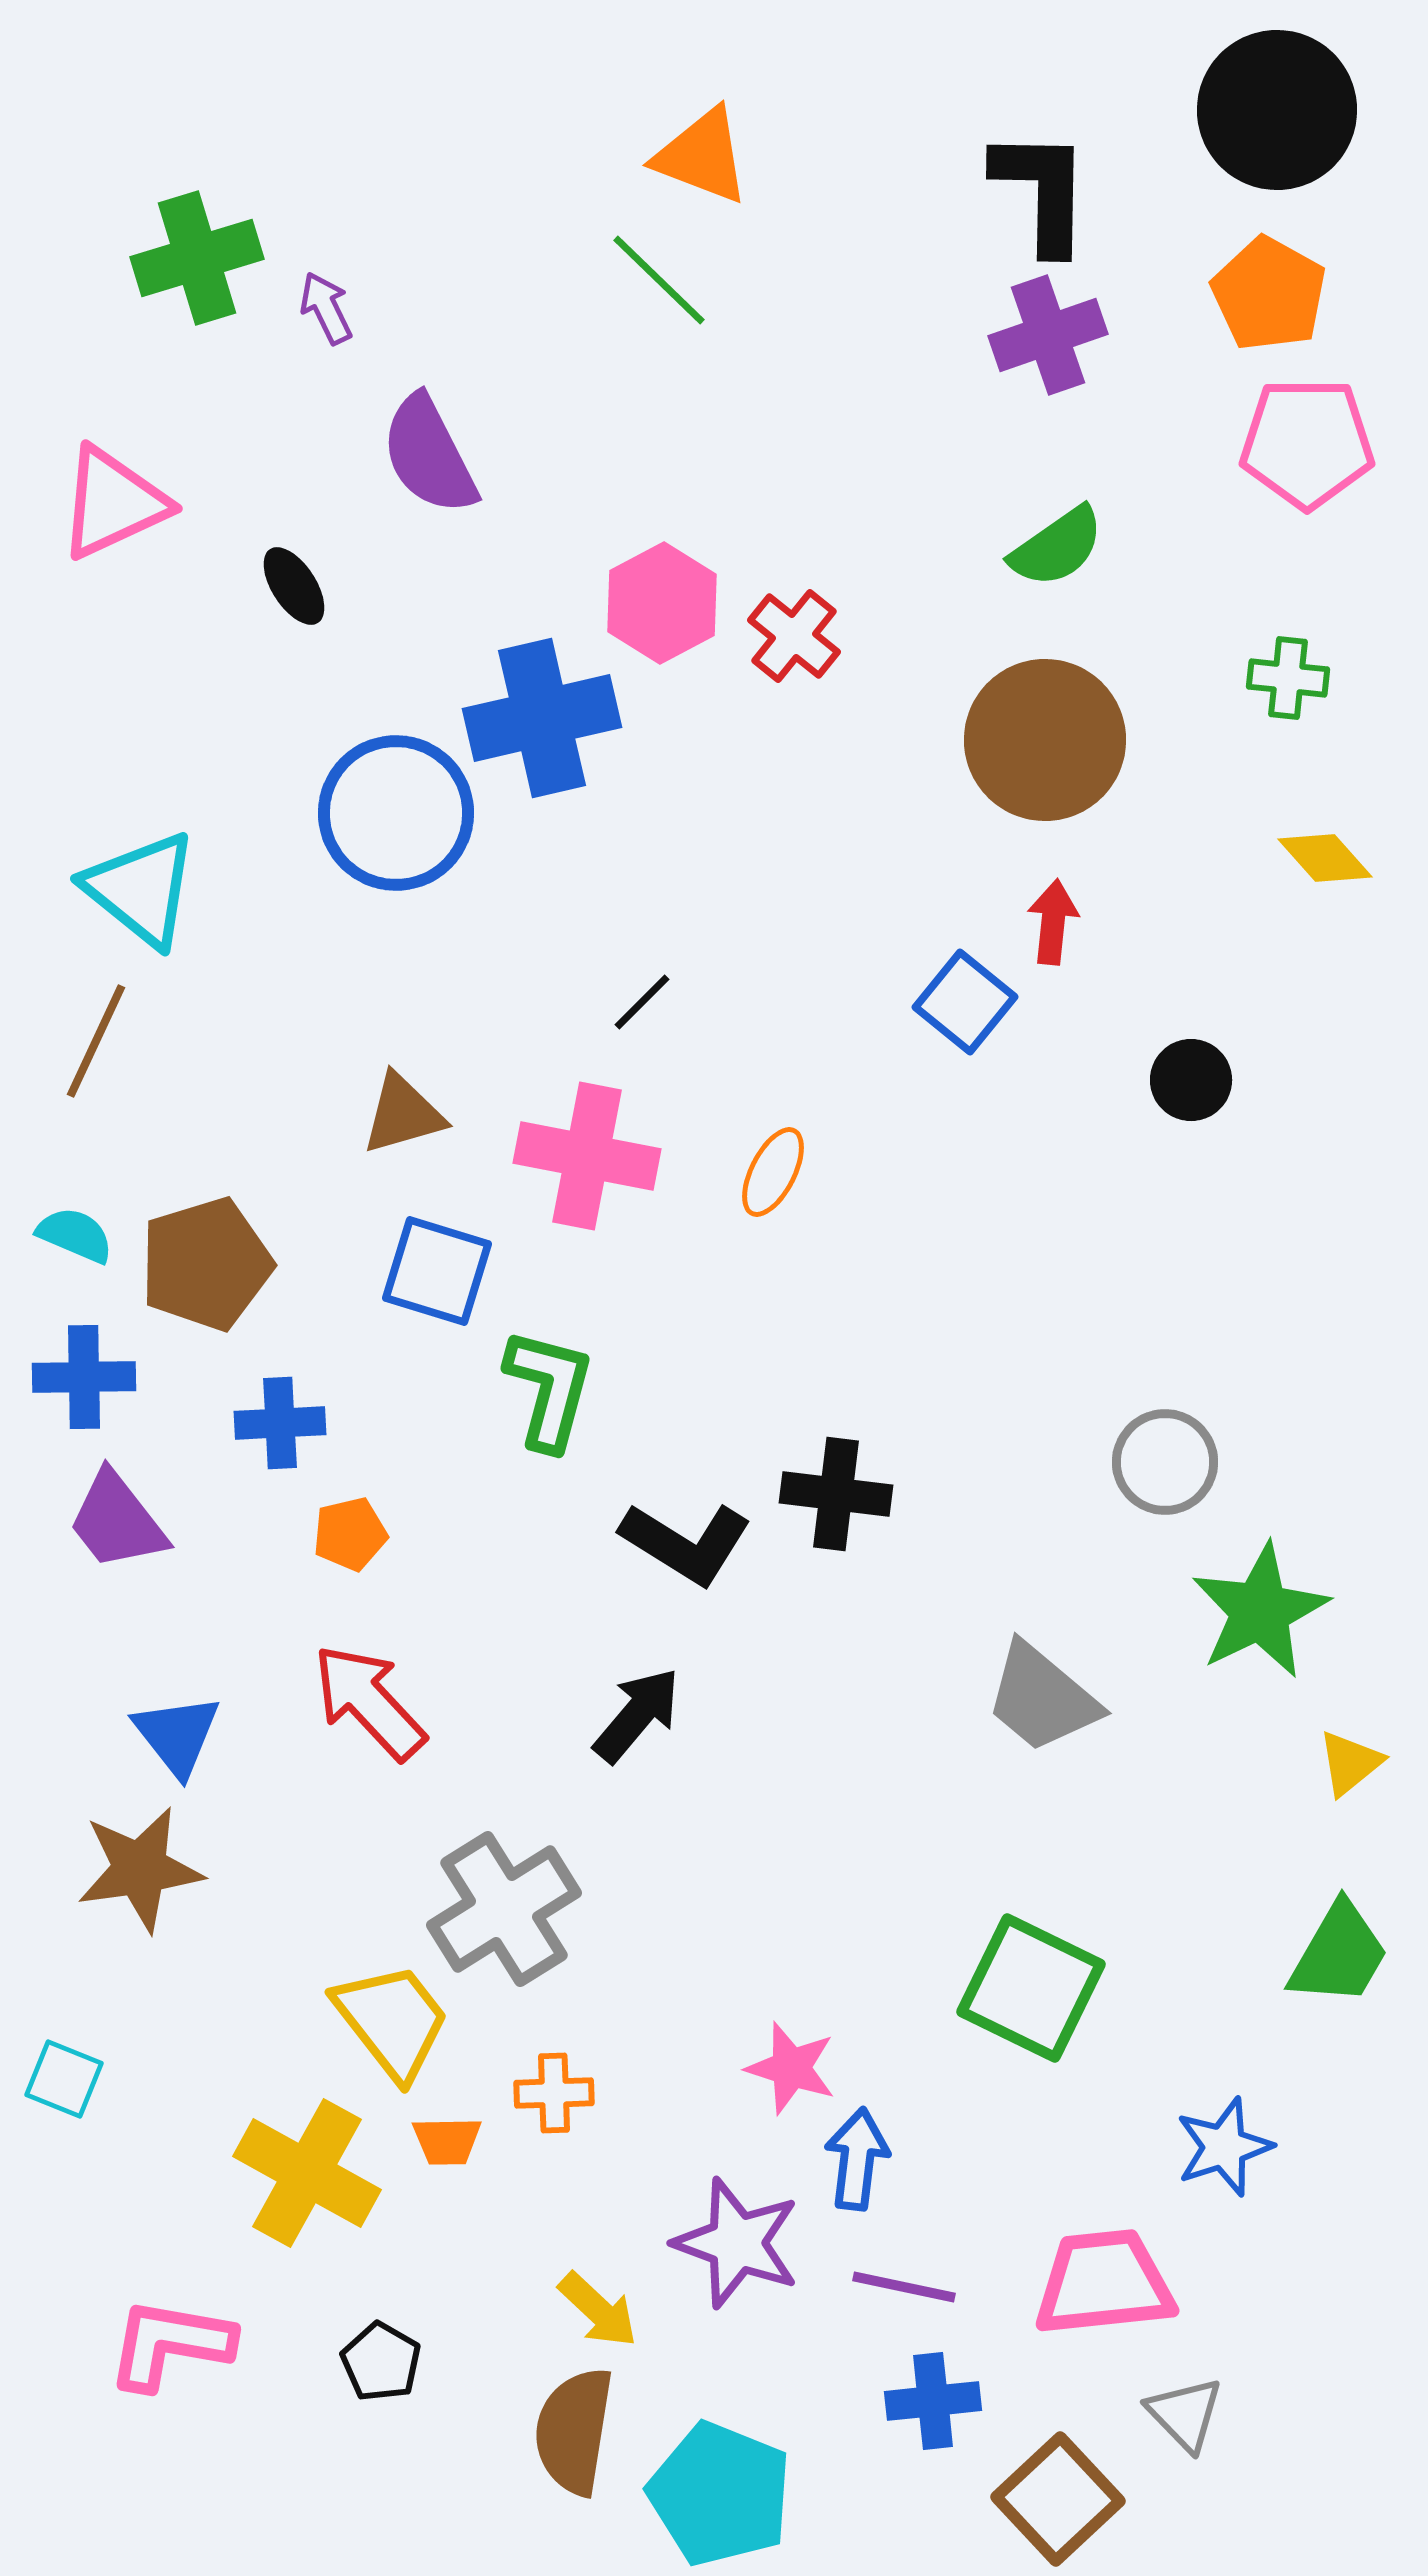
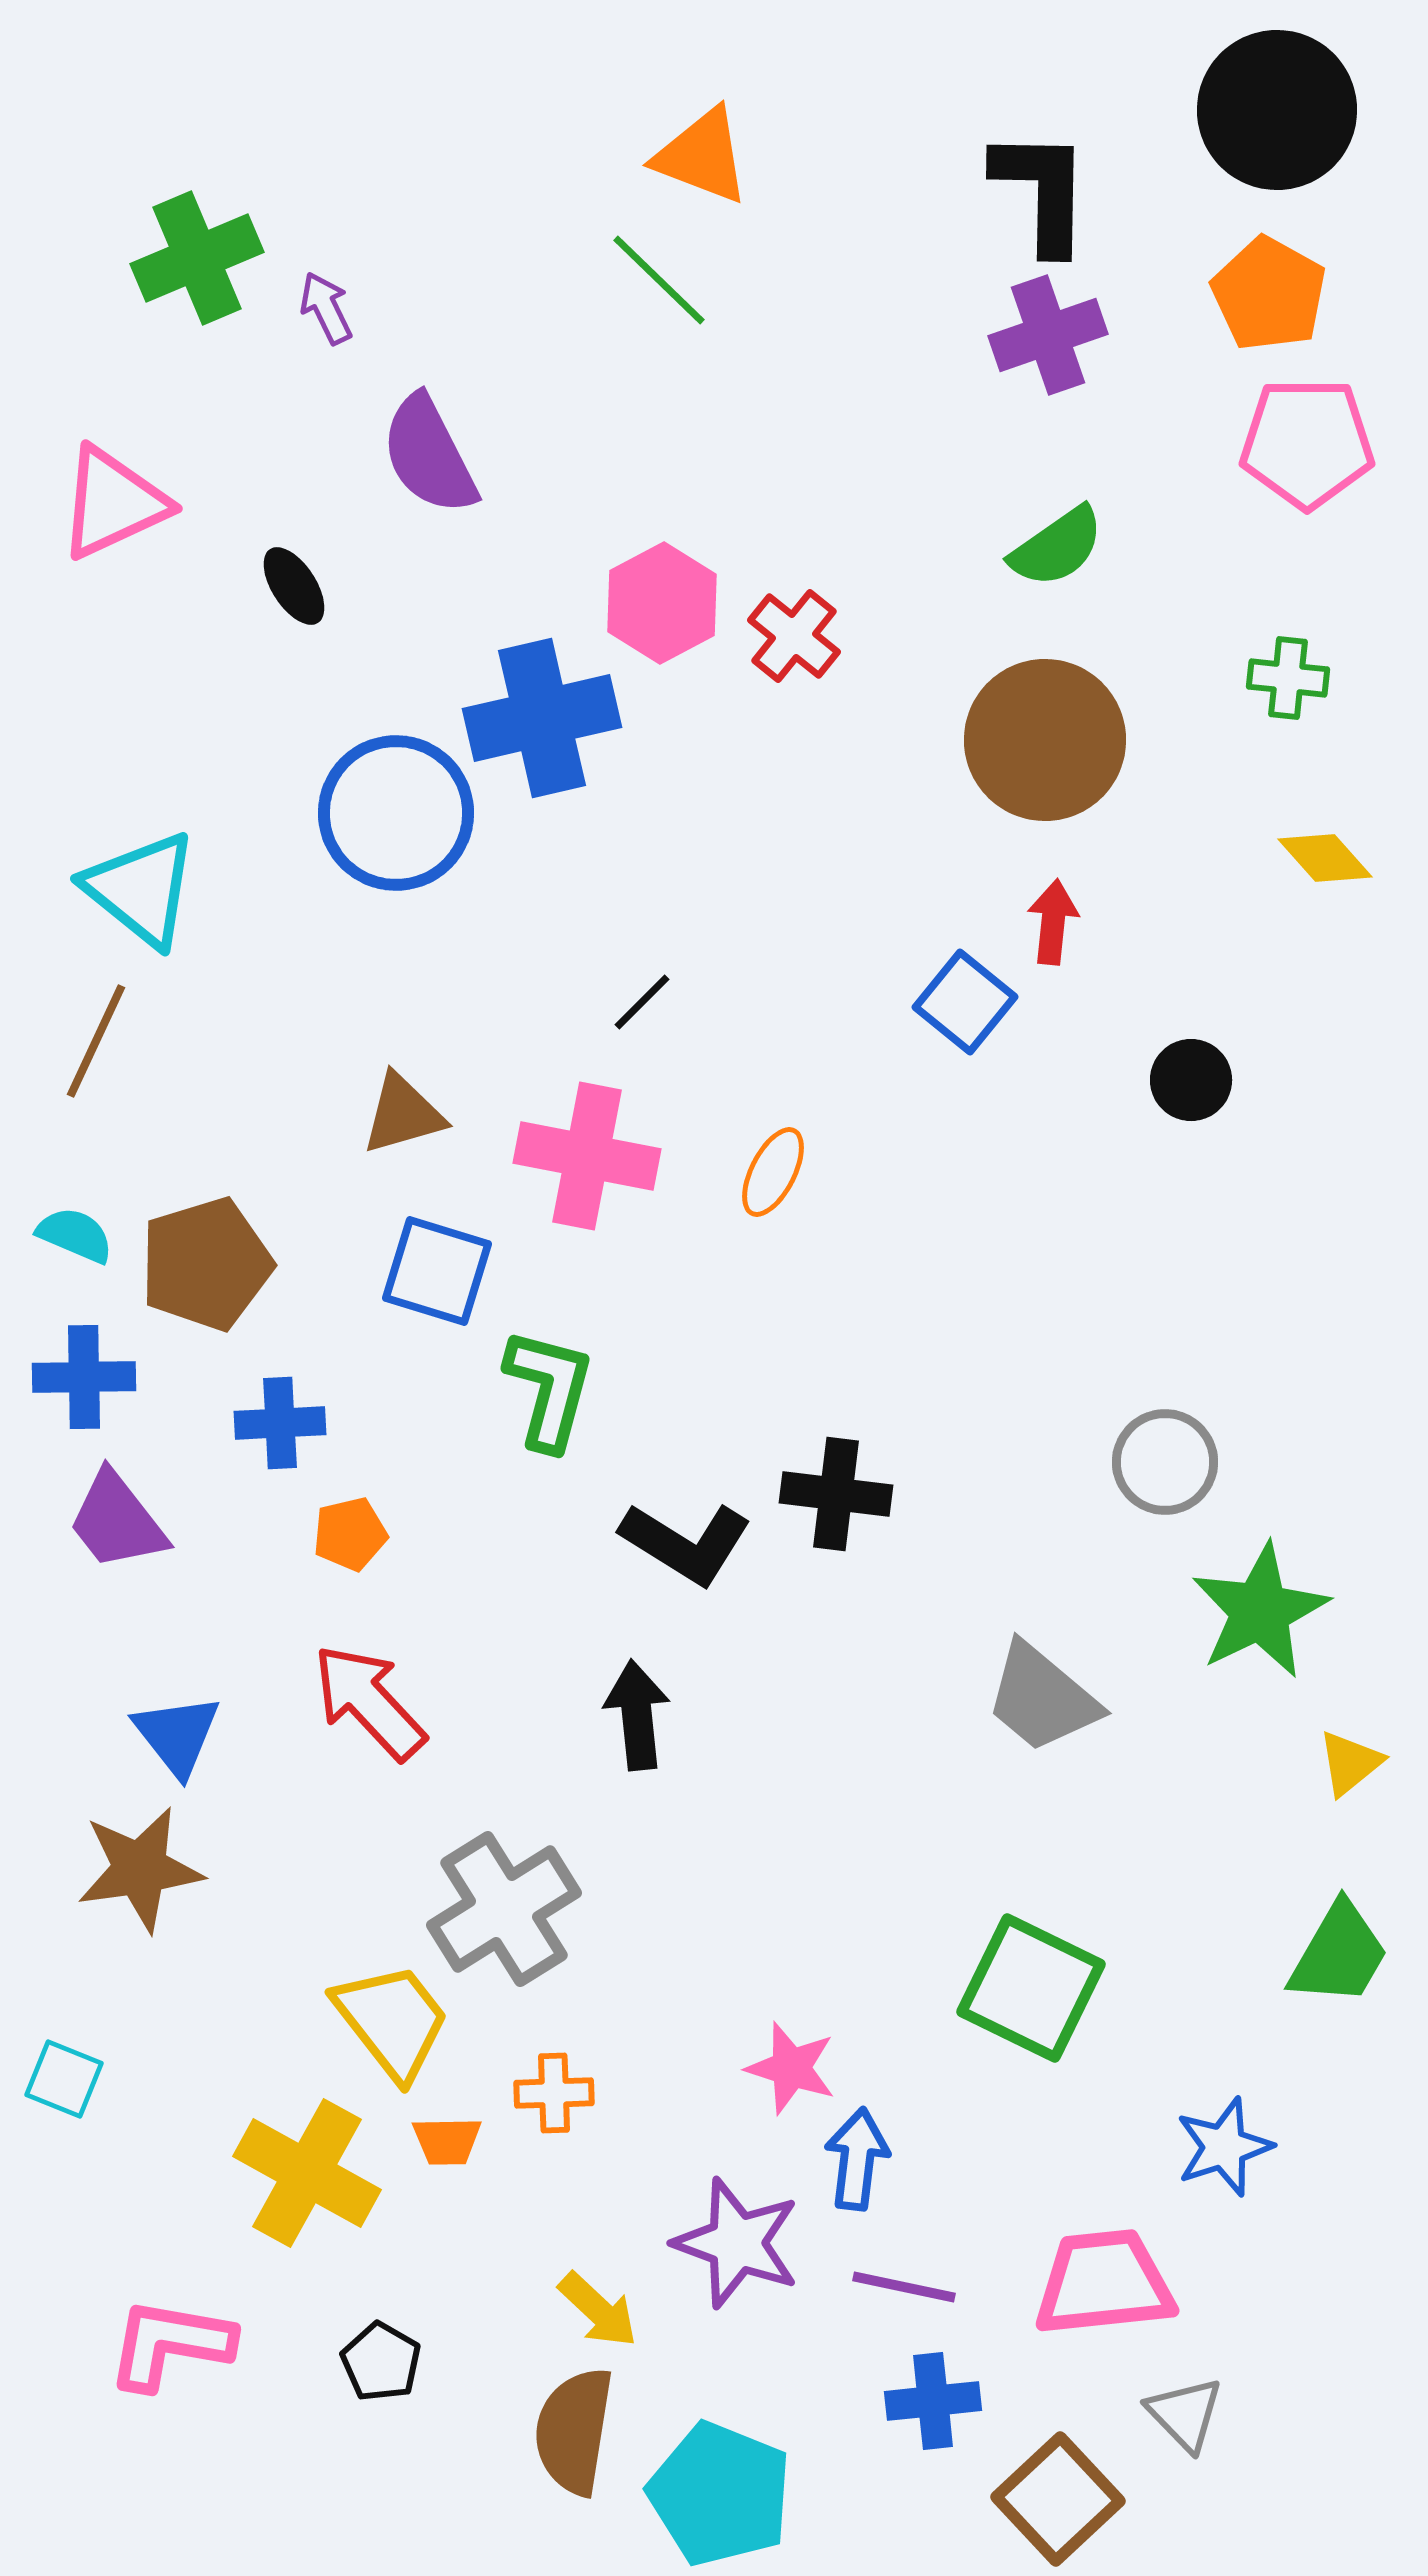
green cross at (197, 258): rotated 6 degrees counterclockwise
black arrow at (637, 1715): rotated 46 degrees counterclockwise
